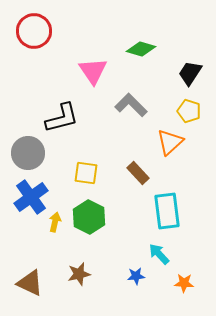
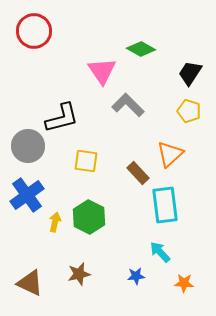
green diamond: rotated 12 degrees clockwise
pink triangle: moved 9 px right
gray L-shape: moved 3 px left
orange triangle: moved 12 px down
gray circle: moved 7 px up
yellow square: moved 12 px up
blue cross: moved 4 px left, 2 px up
cyan rectangle: moved 2 px left, 6 px up
cyan arrow: moved 1 px right, 2 px up
